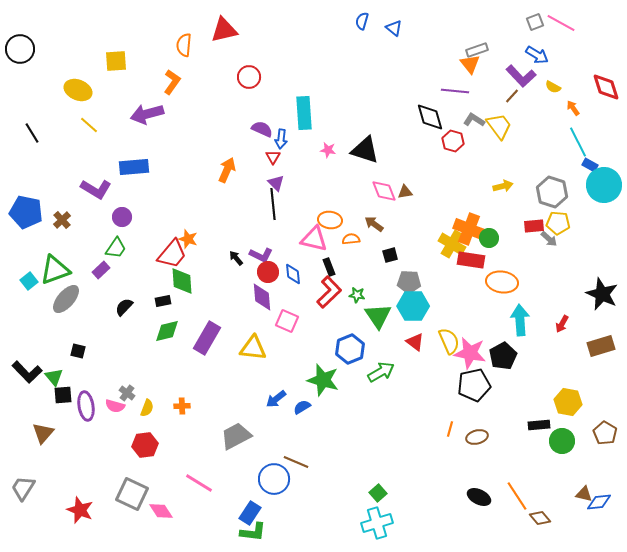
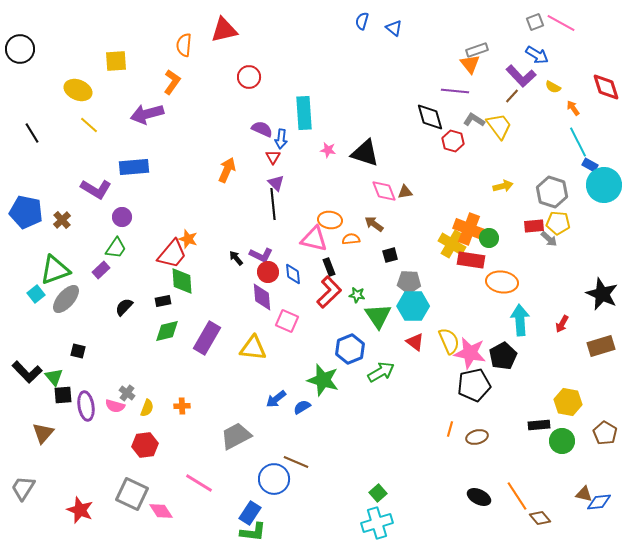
black triangle at (365, 150): moved 3 px down
cyan square at (29, 281): moved 7 px right, 13 px down
